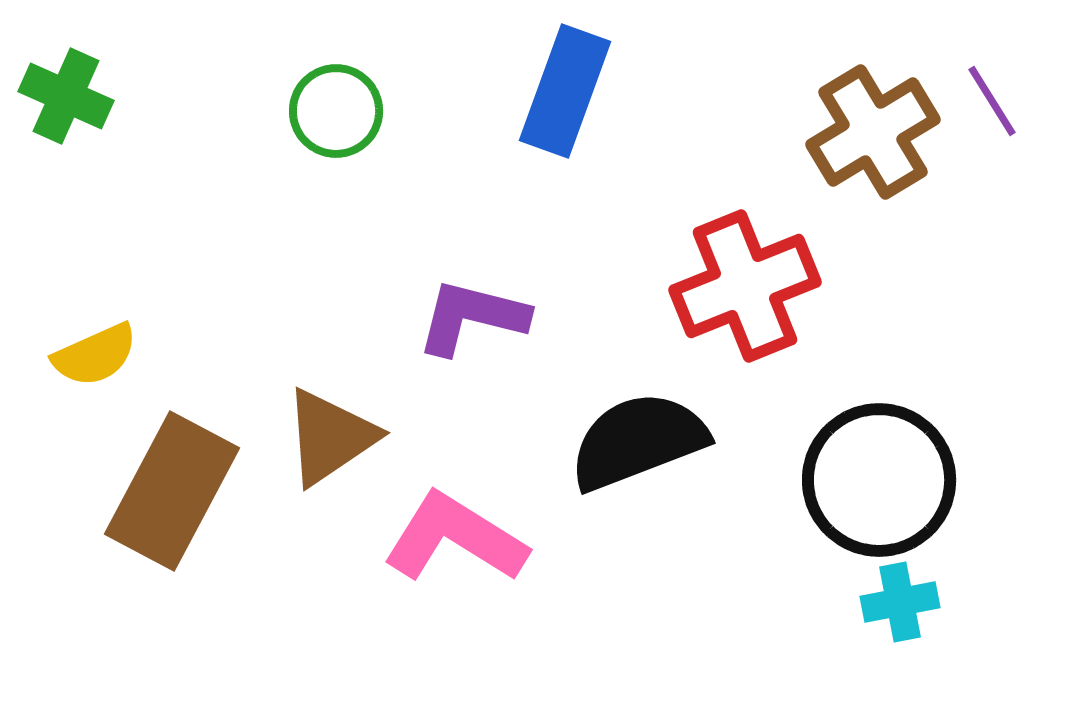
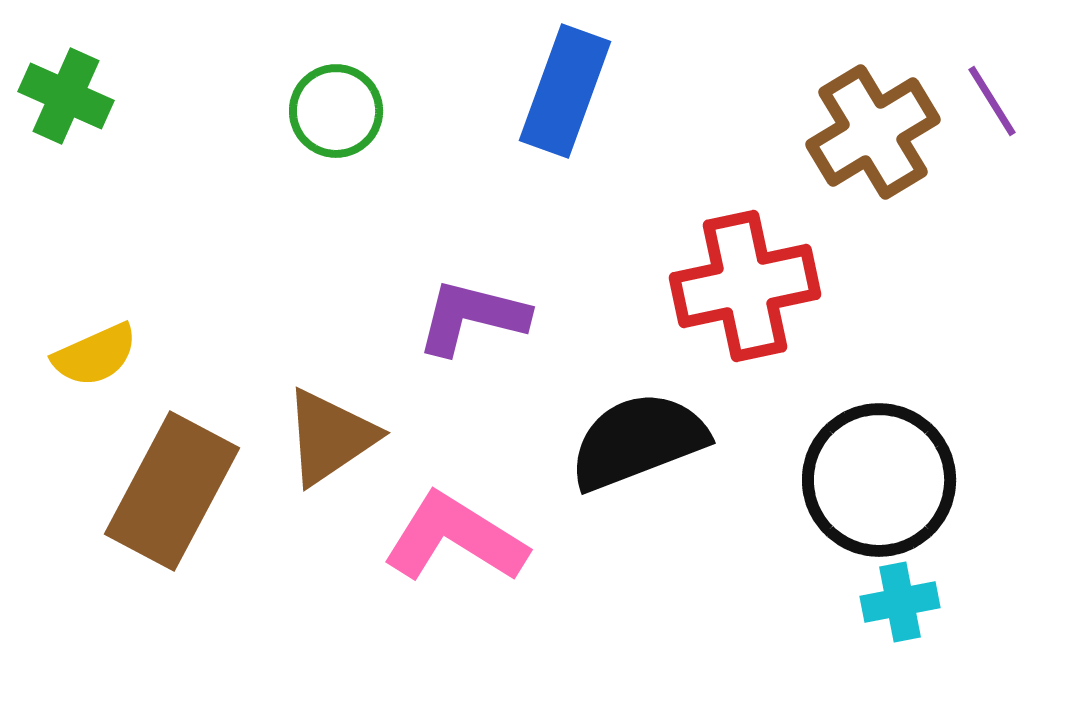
red cross: rotated 10 degrees clockwise
